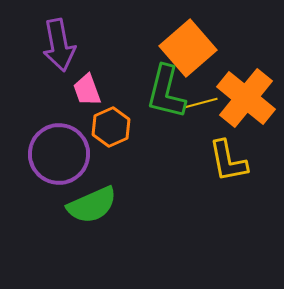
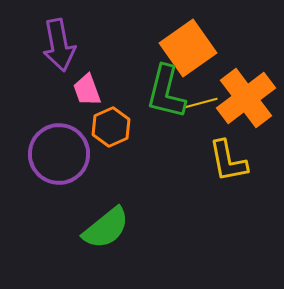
orange square: rotated 6 degrees clockwise
orange cross: rotated 14 degrees clockwise
green semicircle: moved 14 px right, 23 px down; rotated 15 degrees counterclockwise
